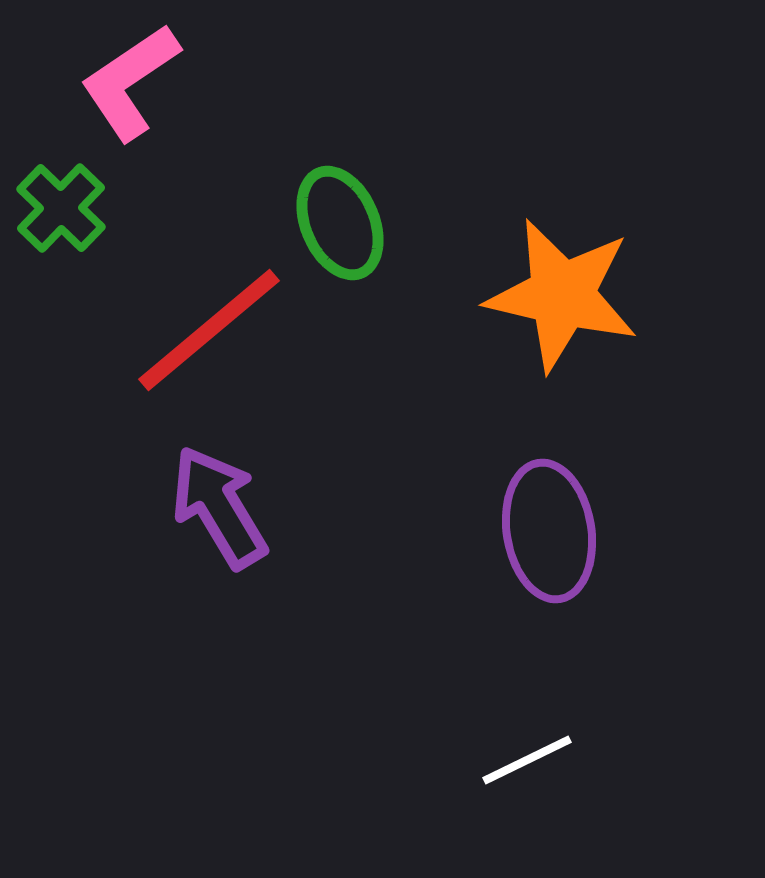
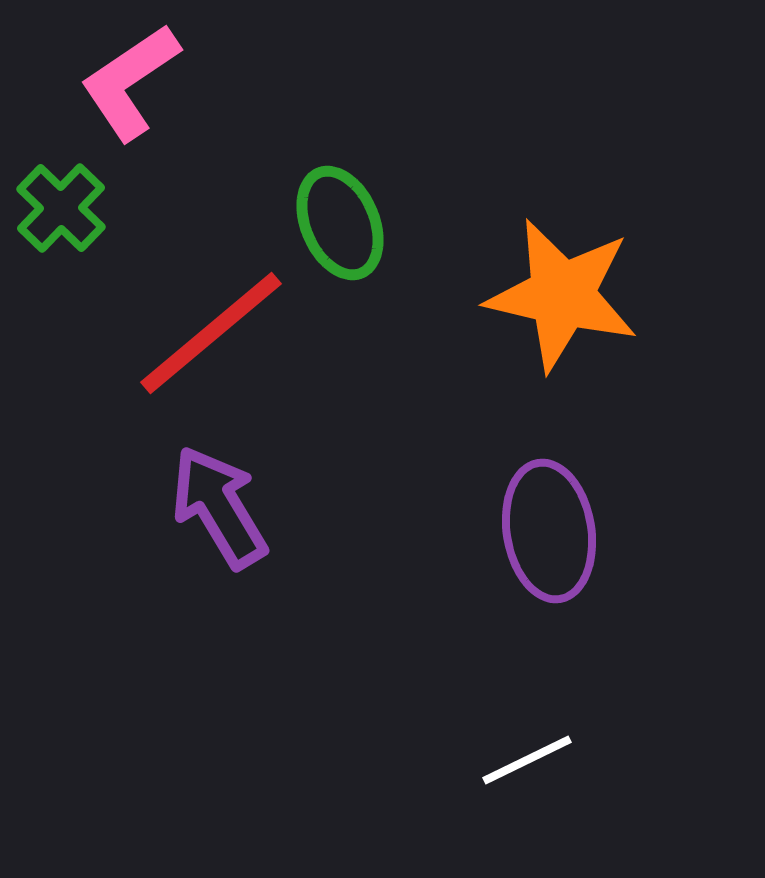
red line: moved 2 px right, 3 px down
